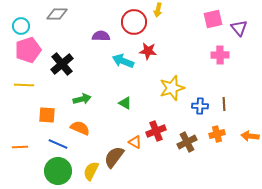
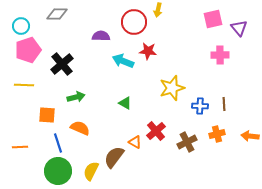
green arrow: moved 6 px left, 2 px up
red cross: rotated 18 degrees counterclockwise
blue line: moved 1 px up; rotated 48 degrees clockwise
